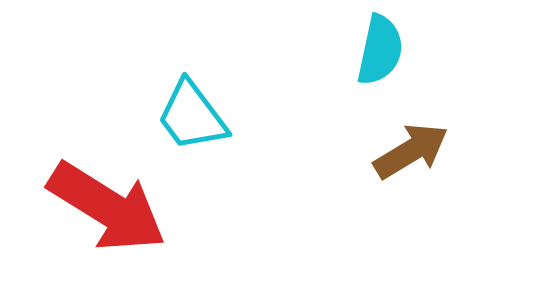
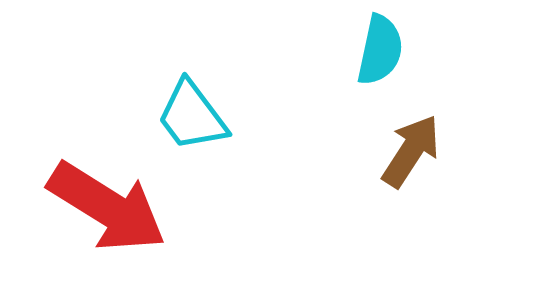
brown arrow: rotated 26 degrees counterclockwise
